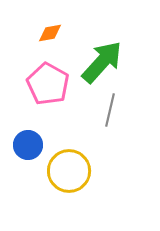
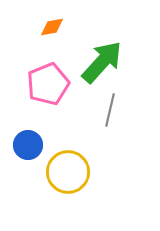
orange diamond: moved 2 px right, 6 px up
pink pentagon: rotated 21 degrees clockwise
yellow circle: moved 1 px left, 1 px down
